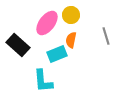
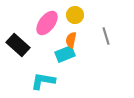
yellow circle: moved 4 px right
cyan rectangle: moved 8 px right
cyan L-shape: rotated 105 degrees clockwise
